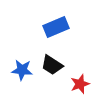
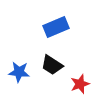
blue star: moved 3 px left, 2 px down
